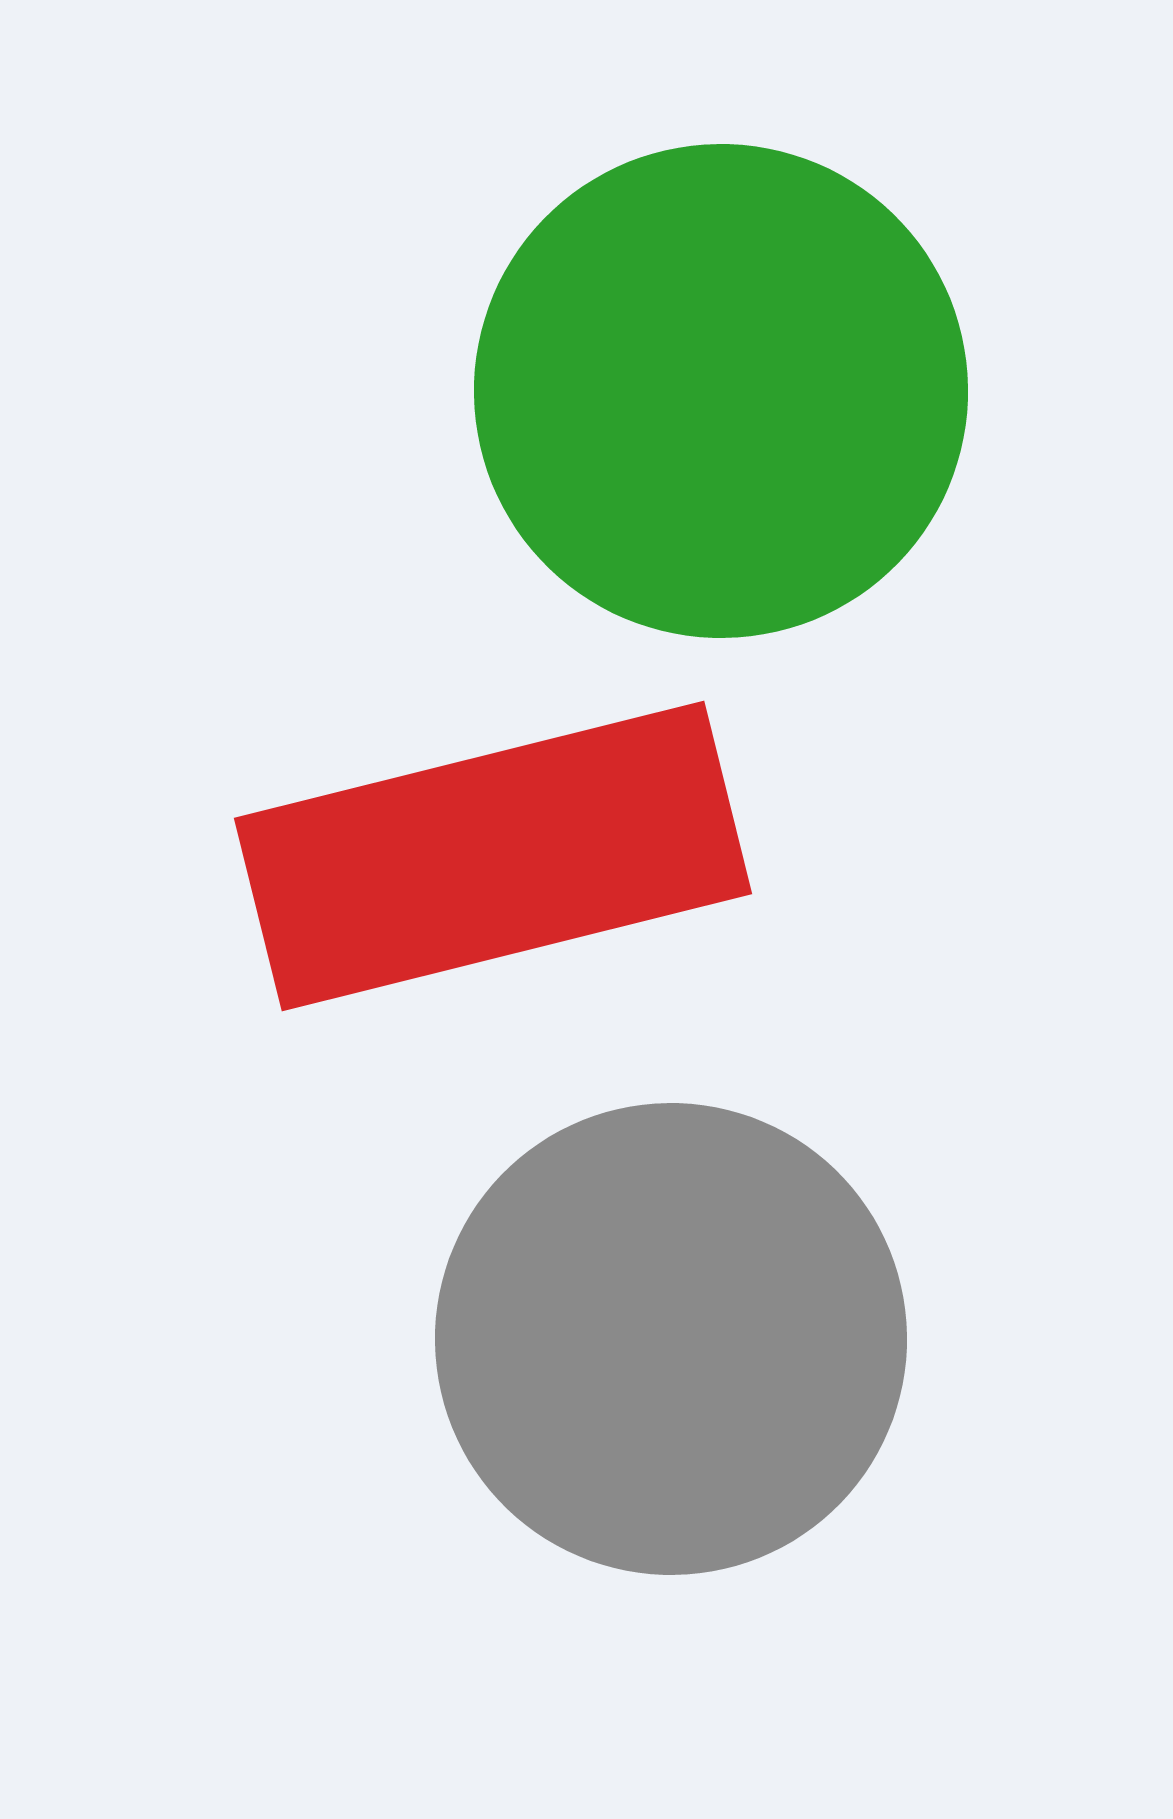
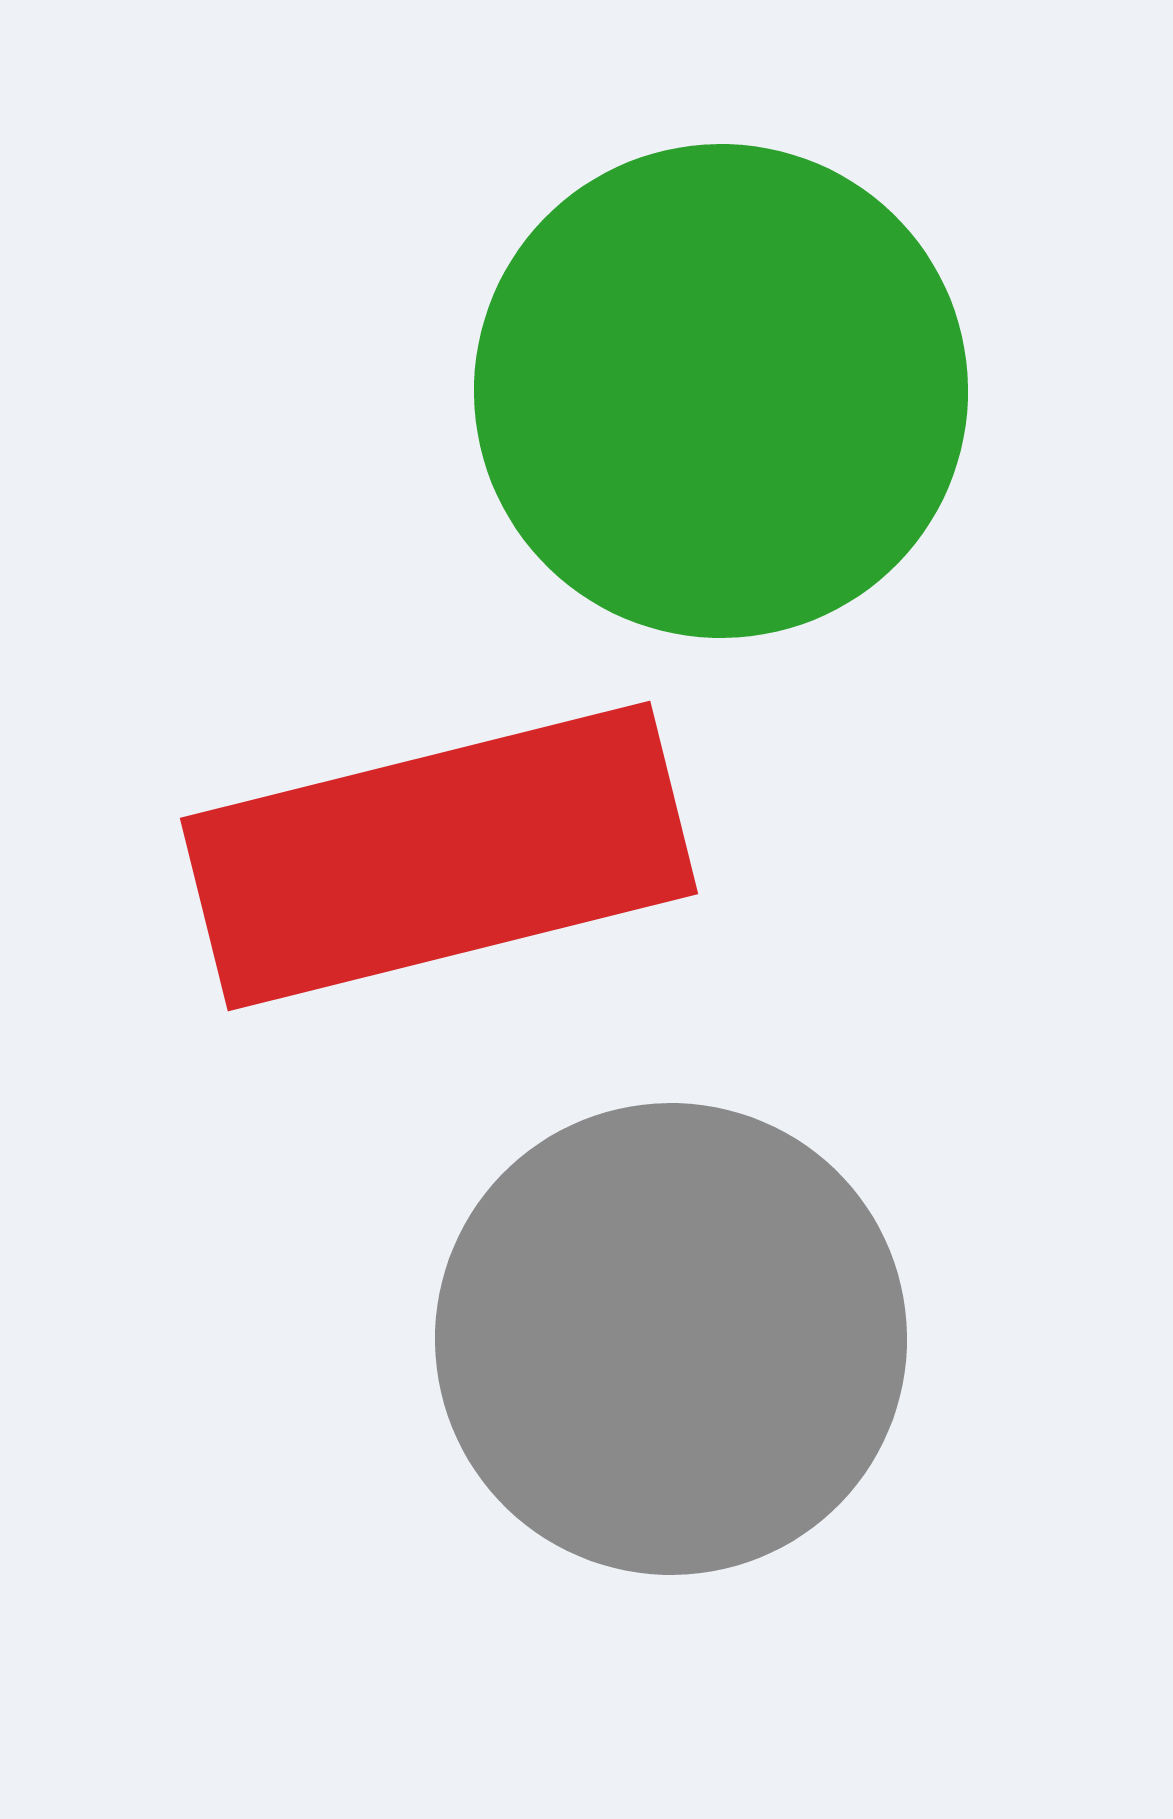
red rectangle: moved 54 px left
